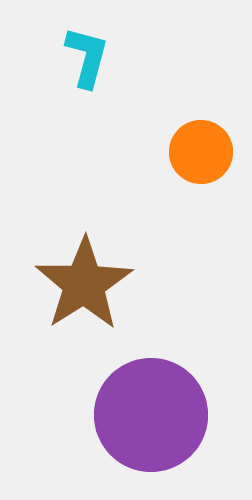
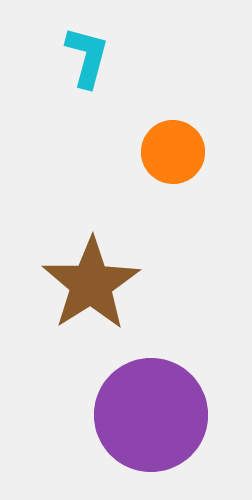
orange circle: moved 28 px left
brown star: moved 7 px right
